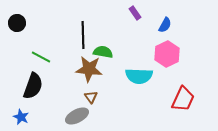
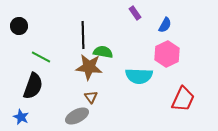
black circle: moved 2 px right, 3 px down
brown star: moved 2 px up
